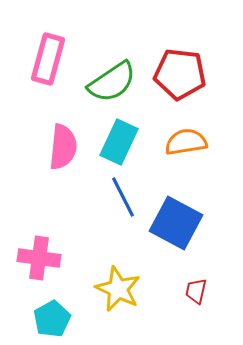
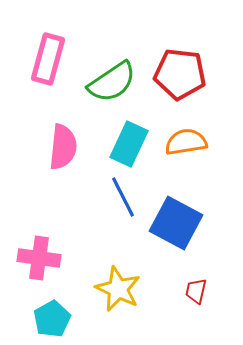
cyan rectangle: moved 10 px right, 2 px down
